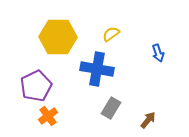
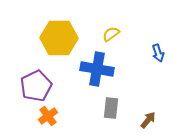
yellow hexagon: moved 1 px right, 1 px down
gray rectangle: rotated 25 degrees counterclockwise
